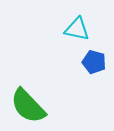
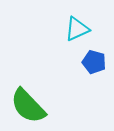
cyan triangle: rotated 36 degrees counterclockwise
